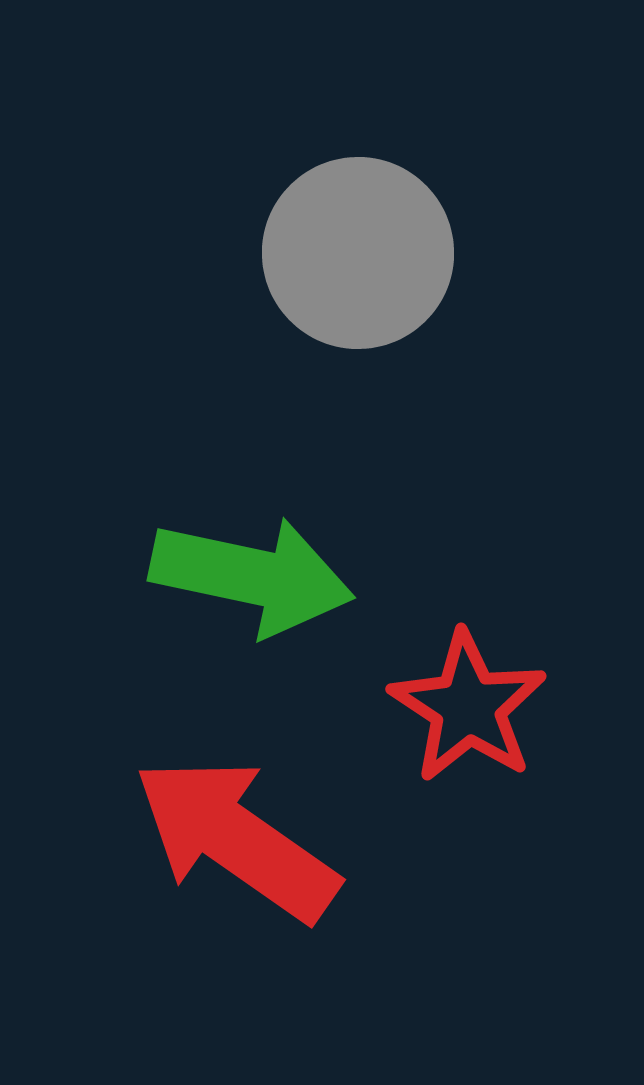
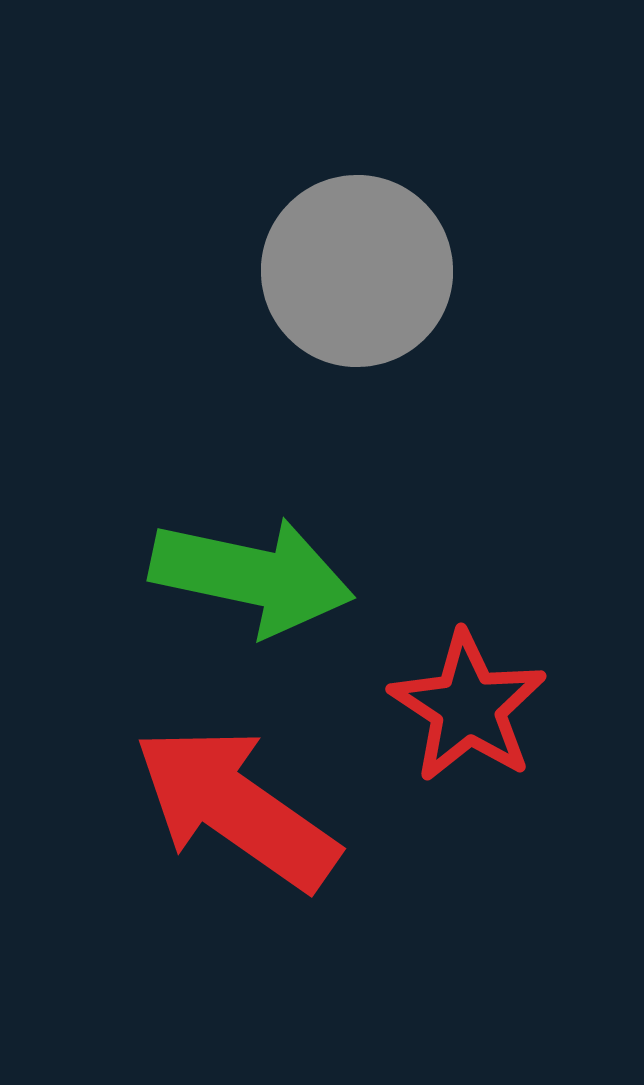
gray circle: moved 1 px left, 18 px down
red arrow: moved 31 px up
